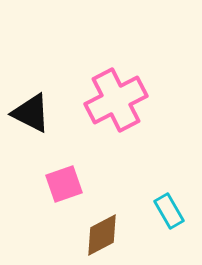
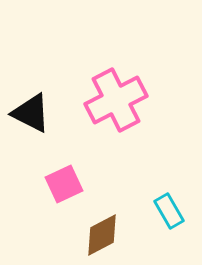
pink square: rotated 6 degrees counterclockwise
